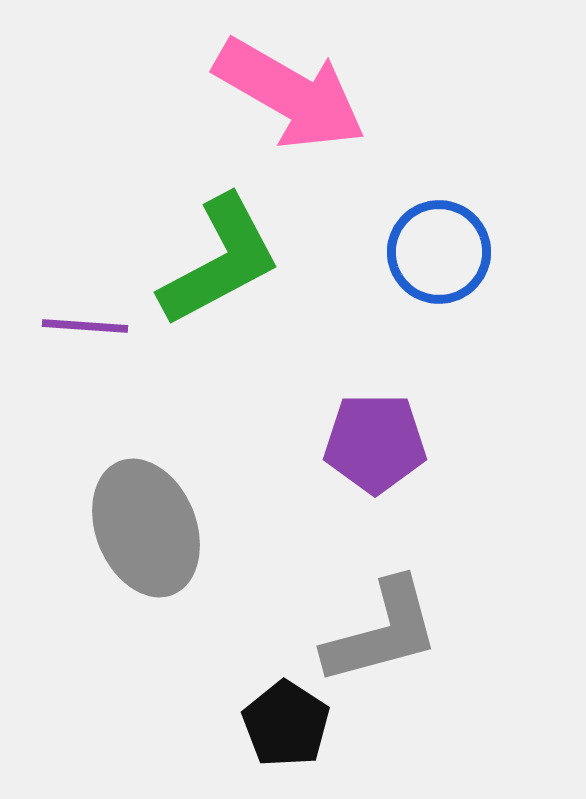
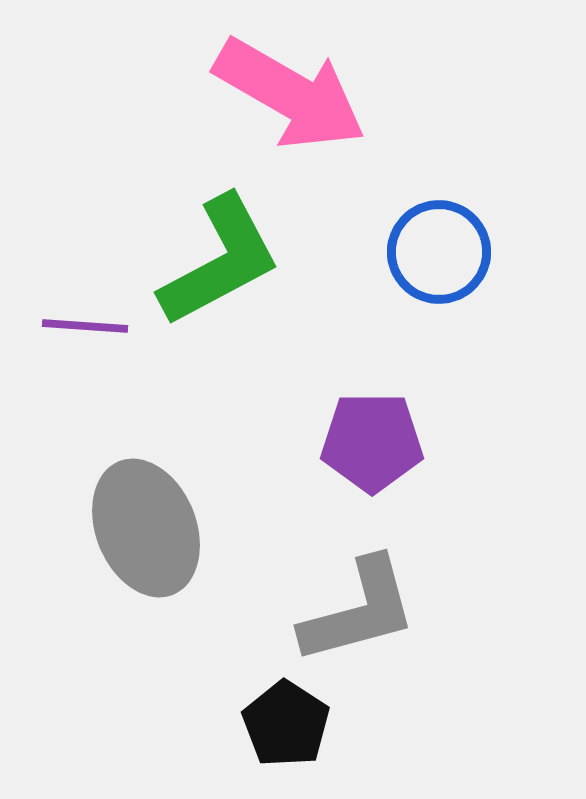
purple pentagon: moved 3 px left, 1 px up
gray L-shape: moved 23 px left, 21 px up
